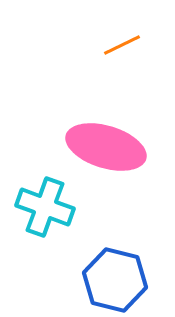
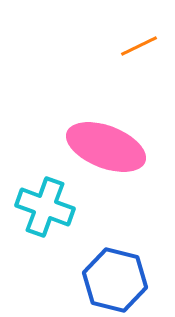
orange line: moved 17 px right, 1 px down
pink ellipse: rotated 4 degrees clockwise
